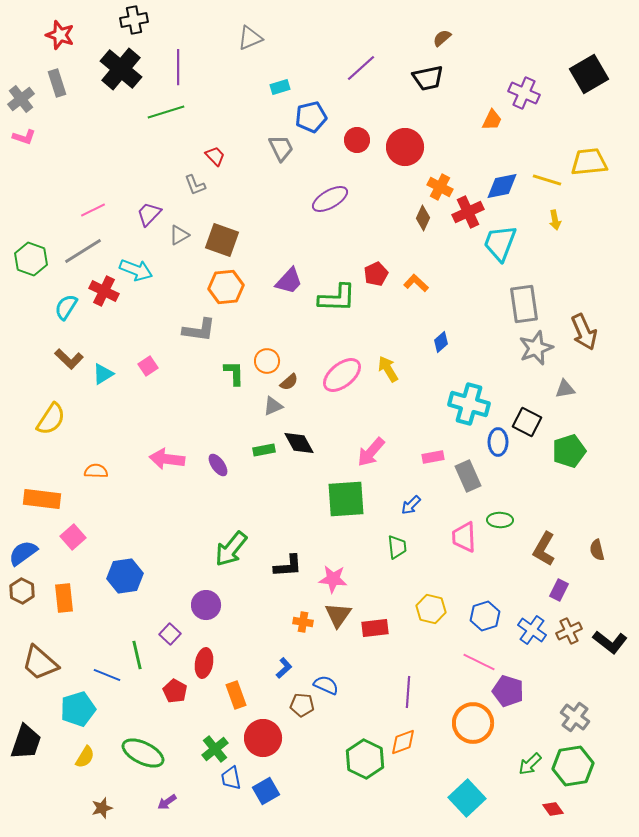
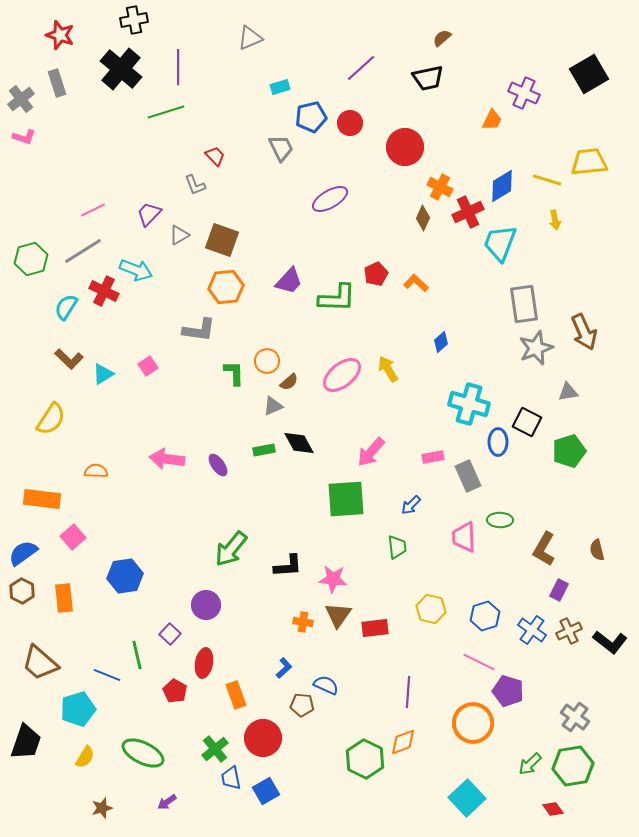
red circle at (357, 140): moved 7 px left, 17 px up
blue diamond at (502, 186): rotated 20 degrees counterclockwise
green hexagon at (31, 259): rotated 24 degrees clockwise
gray triangle at (565, 389): moved 3 px right, 3 px down
